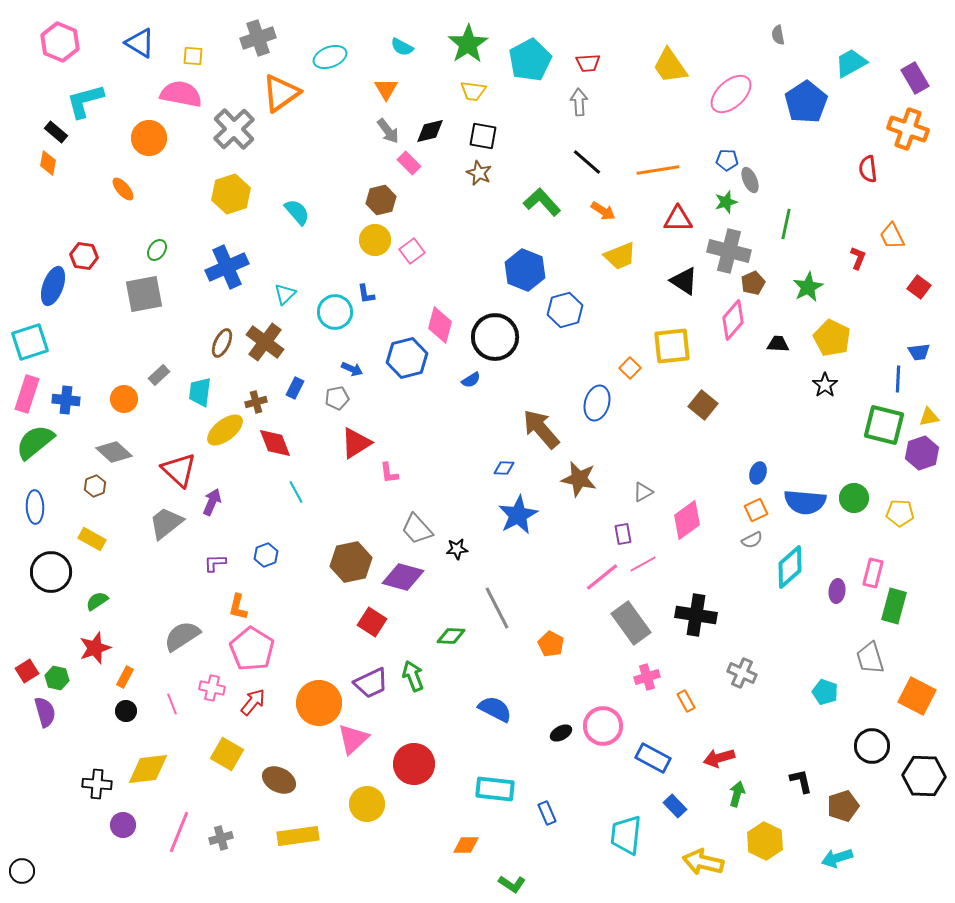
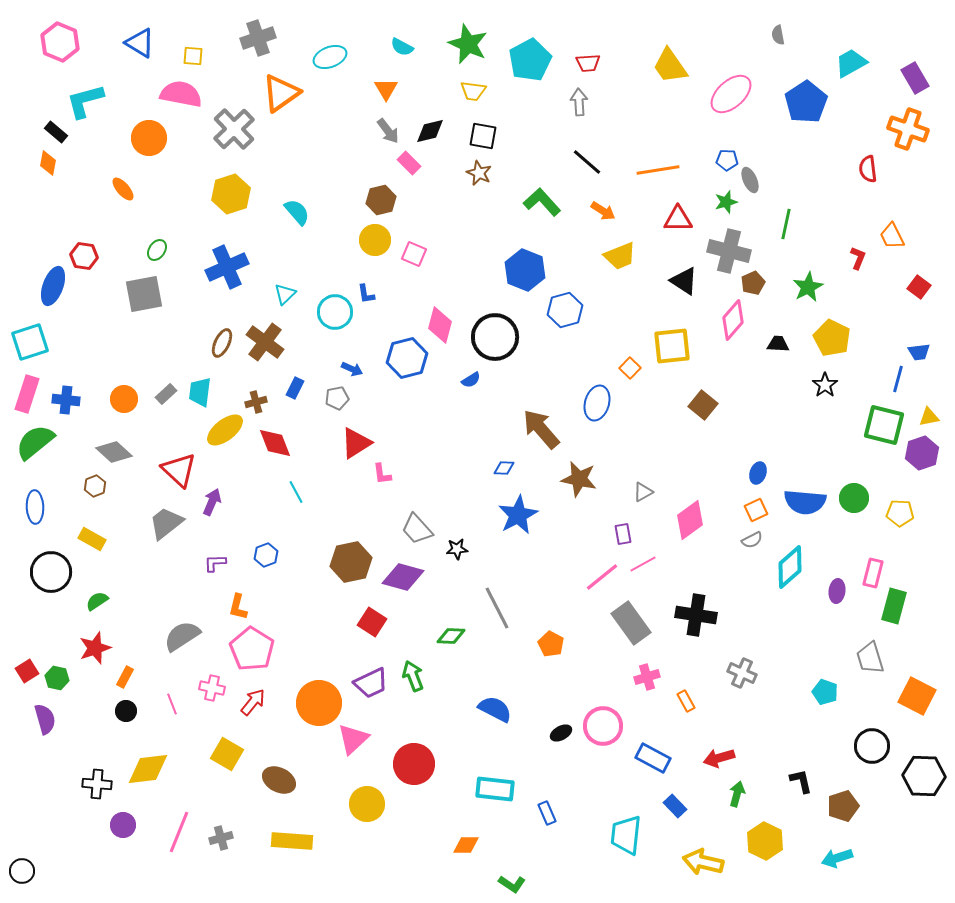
green star at (468, 44): rotated 15 degrees counterclockwise
pink square at (412, 251): moved 2 px right, 3 px down; rotated 30 degrees counterclockwise
gray rectangle at (159, 375): moved 7 px right, 19 px down
blue line at (898, 379): rotated 12 degrees clockwise
pink L-shape at (389, 473): moved 7 px left, 1 px down
pink diamond at (687, 520): moved 3 px right
purple semicircle at (45, 712): moved 7 px down
yellow rectangle at (298, 836): moved 6 px left, 5 px down; rotated 12 degrees clockwise
